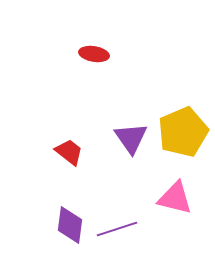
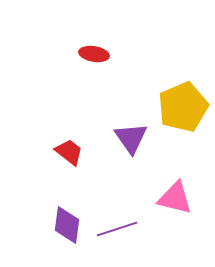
yellow pentagon: moved 25 px up
purple diamond: moved 3 px left
